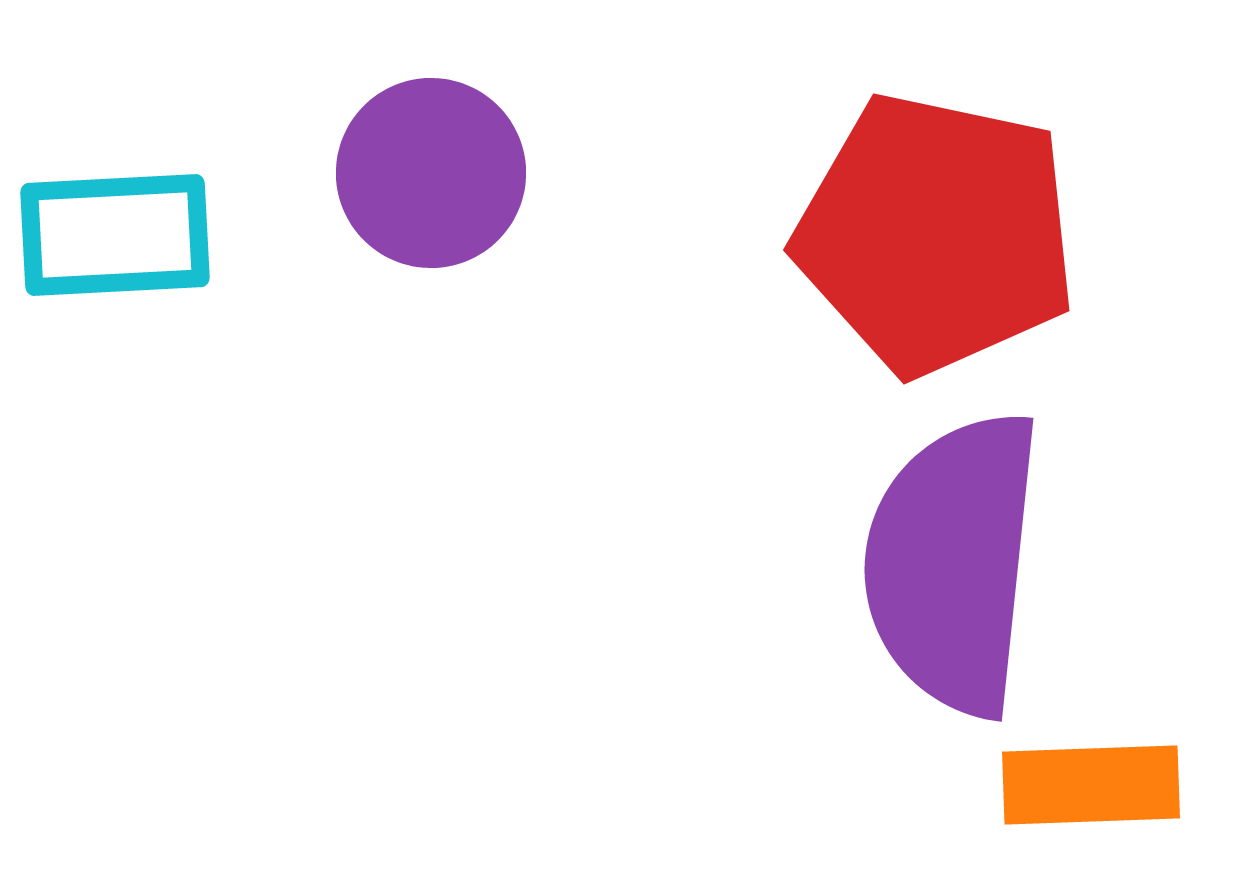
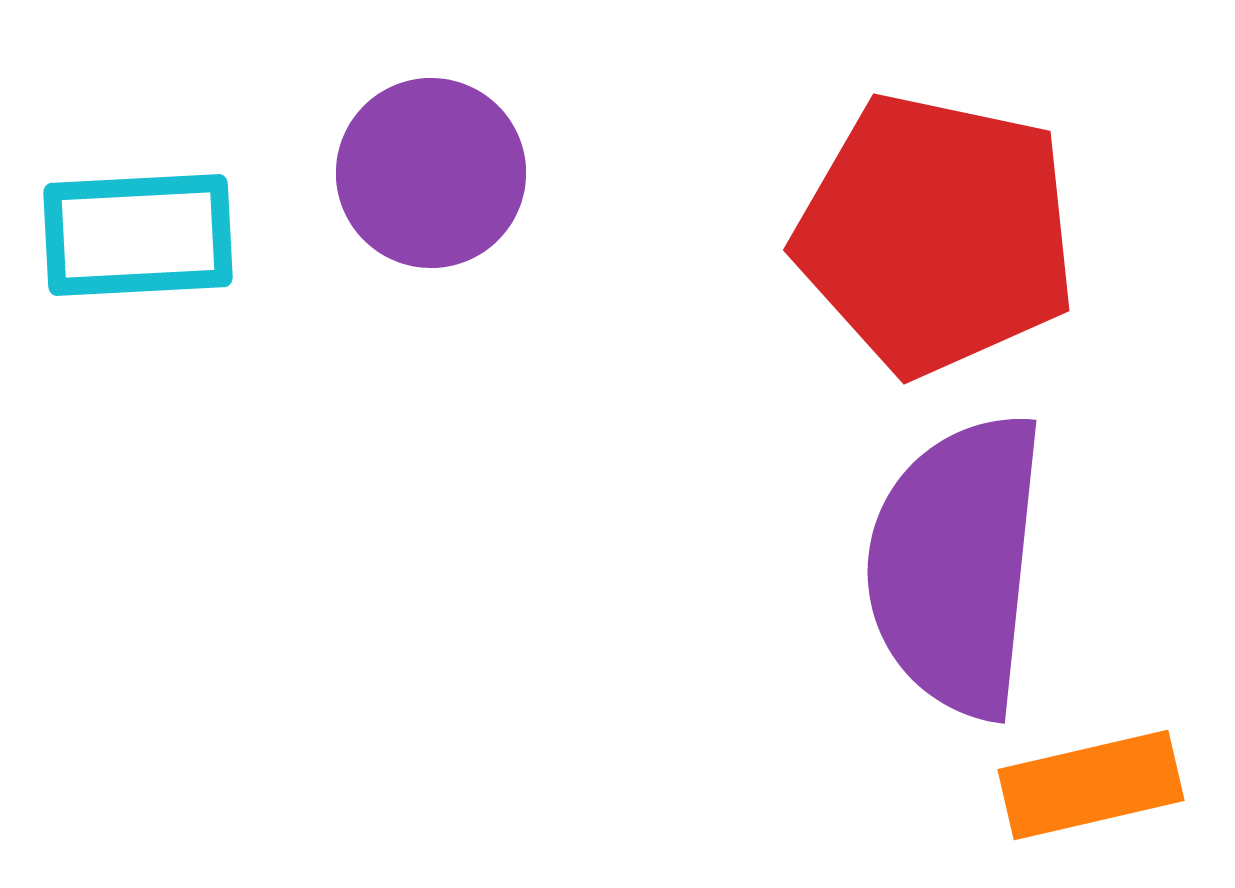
cyan rectangle: moved 23 px right
purple semicircle: moved 3 px right, 2 px down
orange rectangle: rotated 11 degrees counterclockwise
